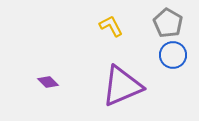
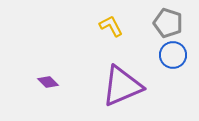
gray pentagon: rotated 12 degrees counterclockwise
